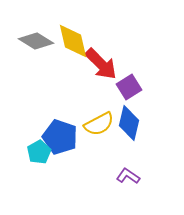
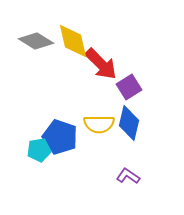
yellow semicircle: rotated 28 degrees clockwise
cyan pentagon: moved 2 px up; rotated 20 degrees clockwise
